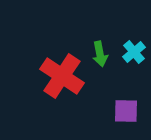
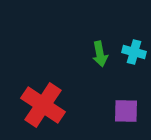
cyan cross: rotated 35 degrees counterclockwise
red cross: moved 19 px left, 29 px down
